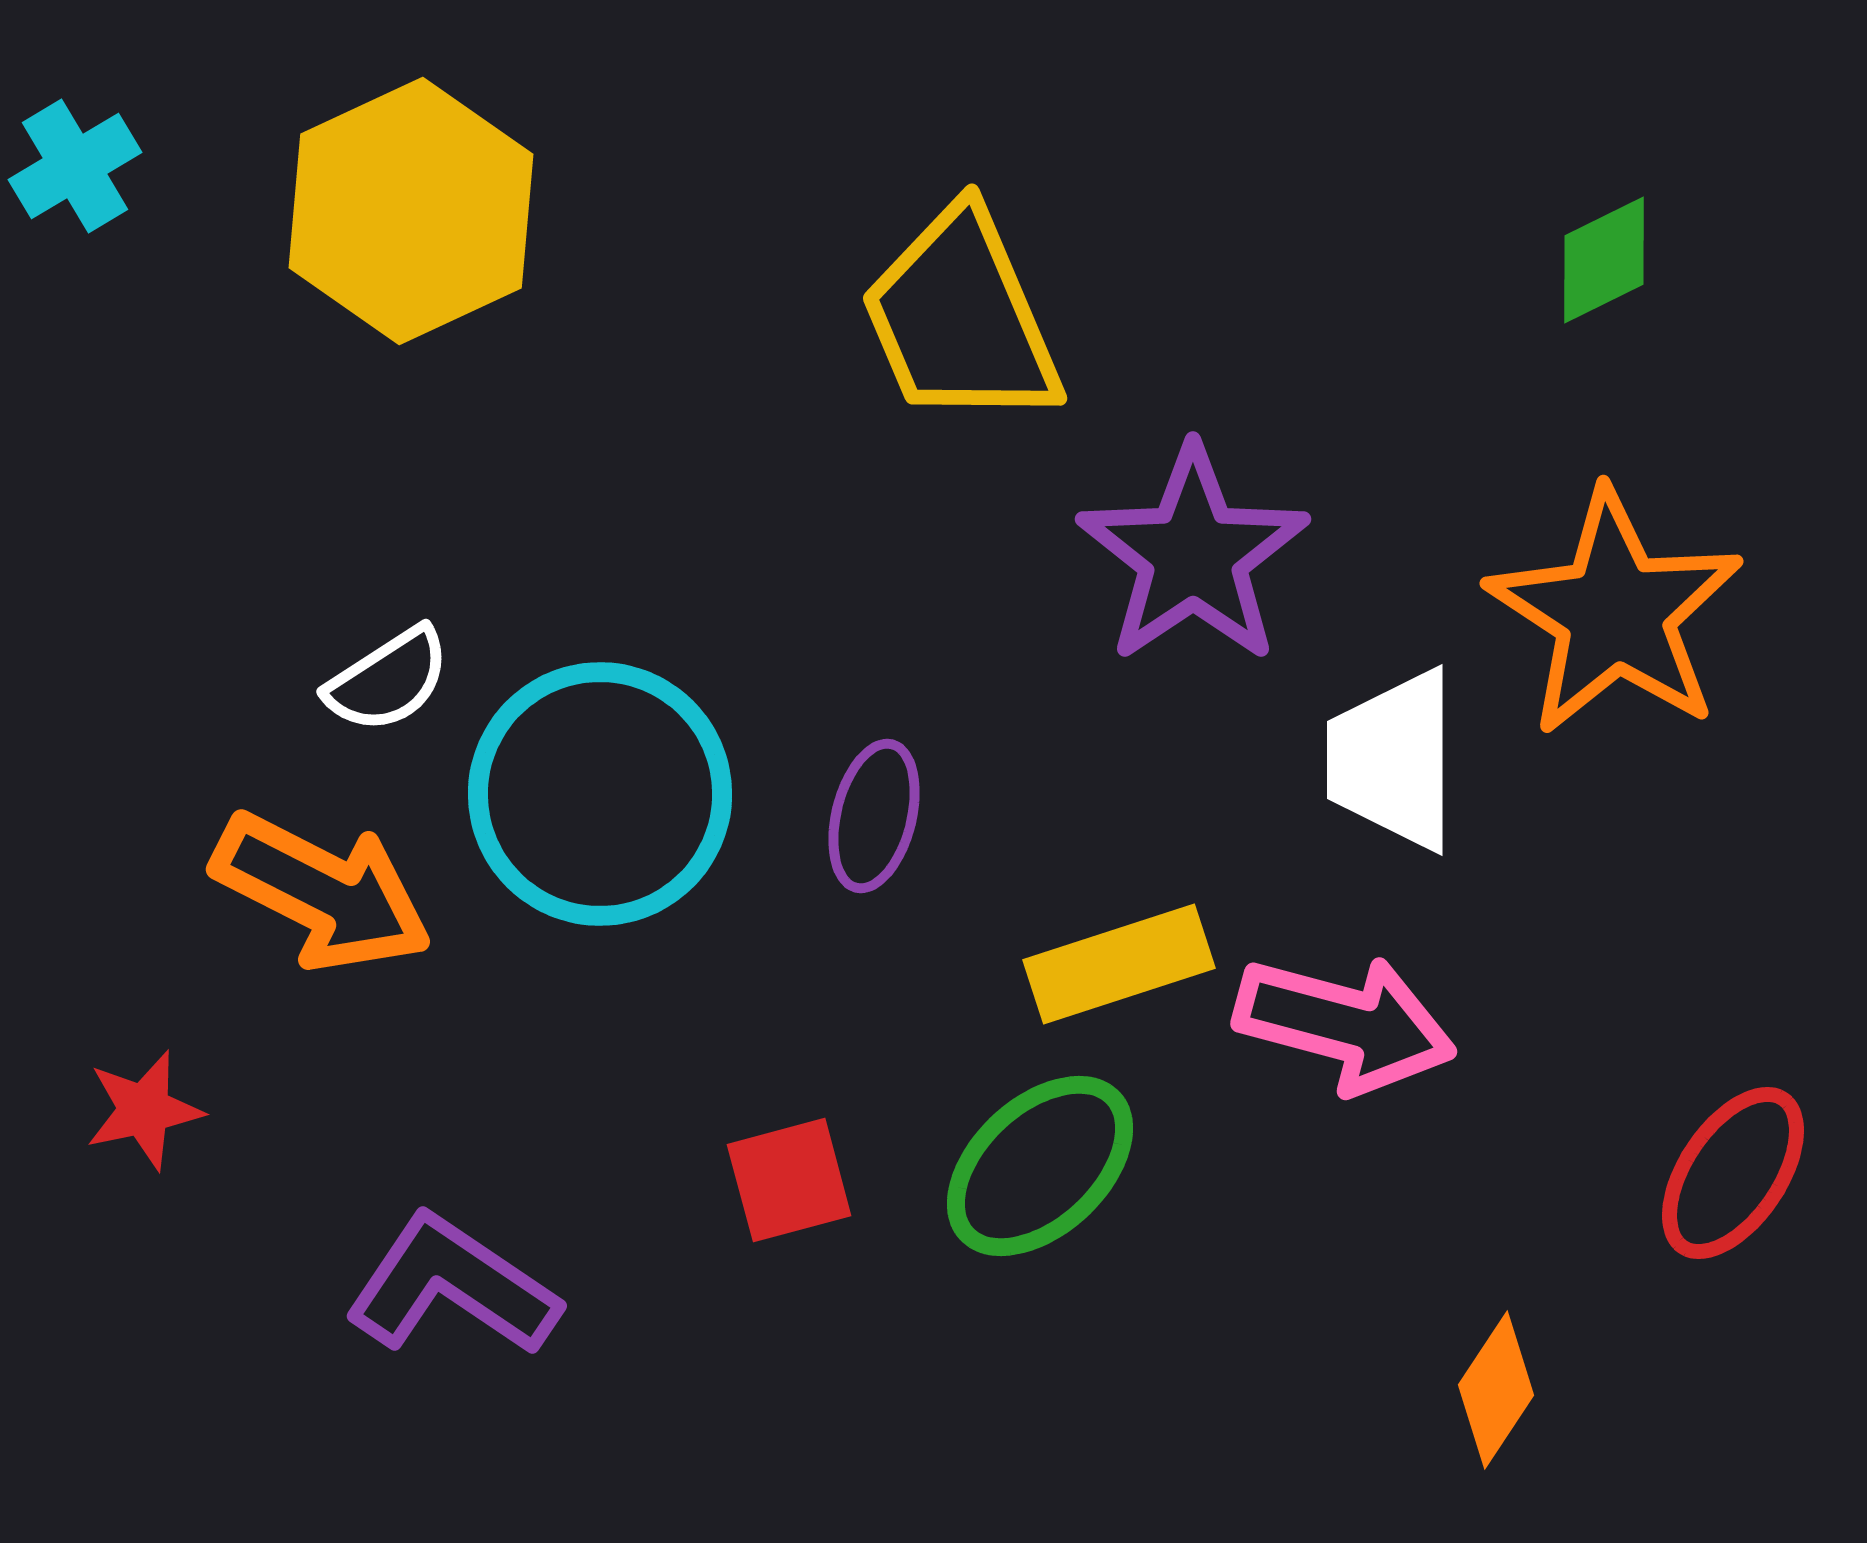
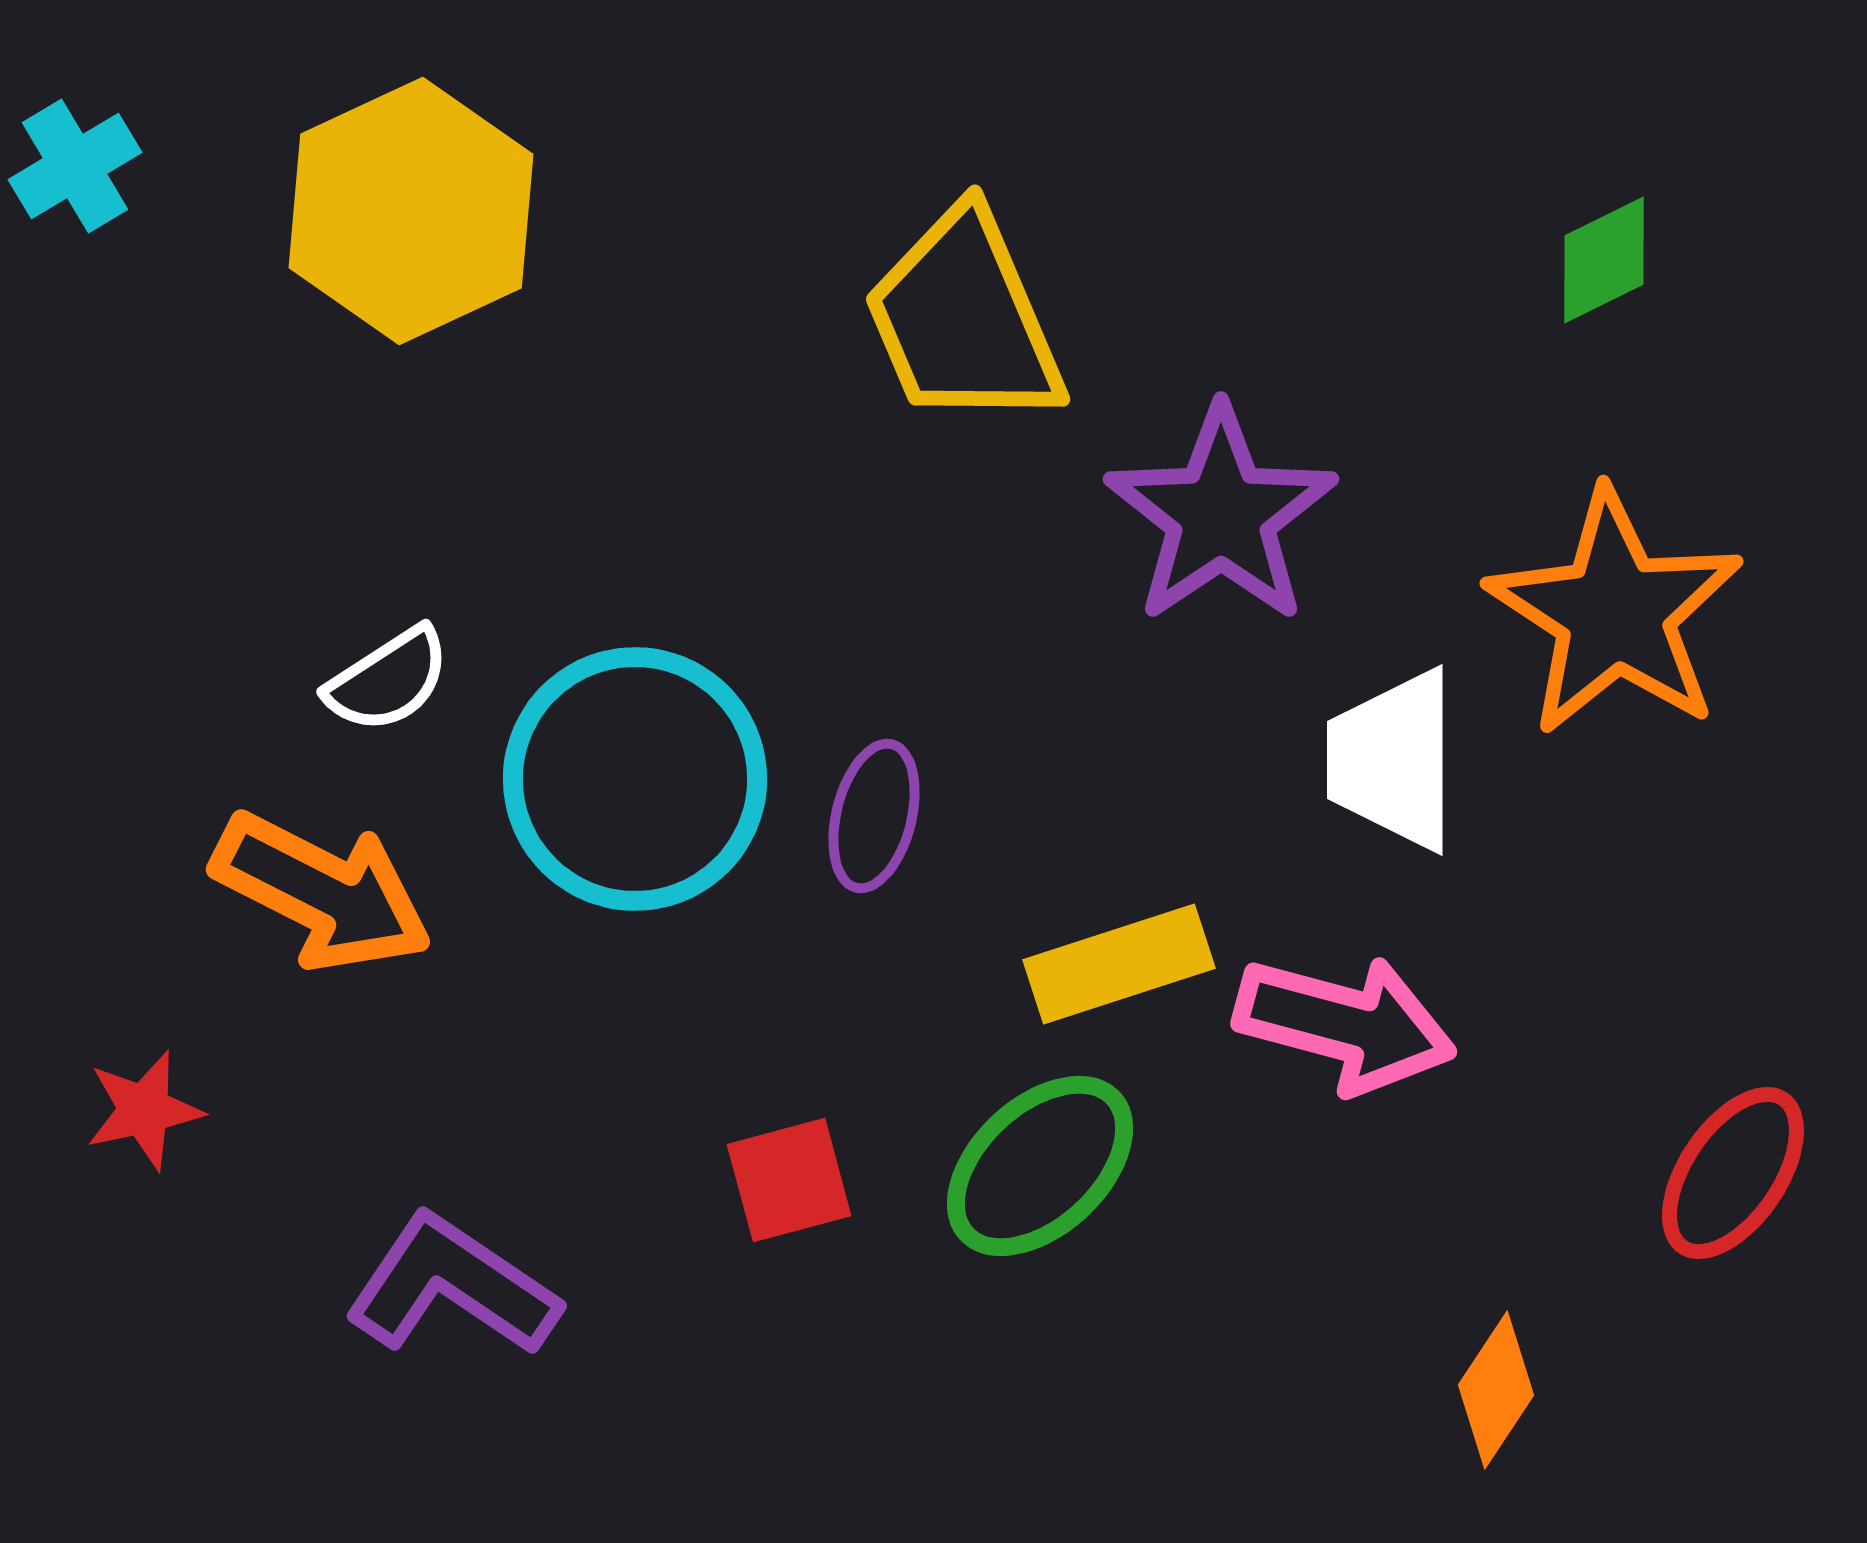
yellow trapezoid: moved 3 px right, 1 px down
purple star: moved 28 px right, 40 px up
cyan circle: moved 35 px right, 15 px up
